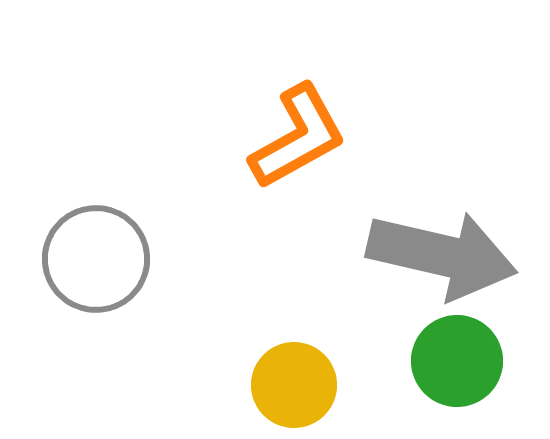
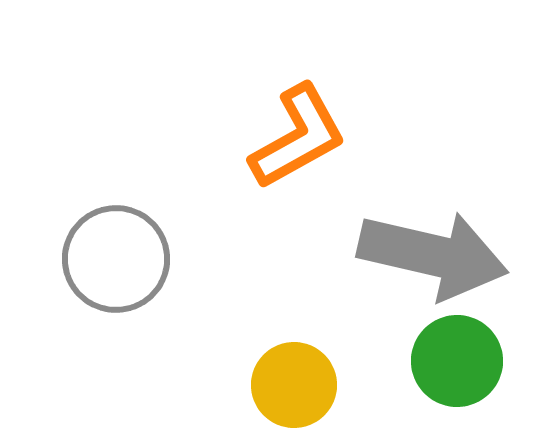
gray arrow: moved 9 px left
gray circle: moved 20 px right
